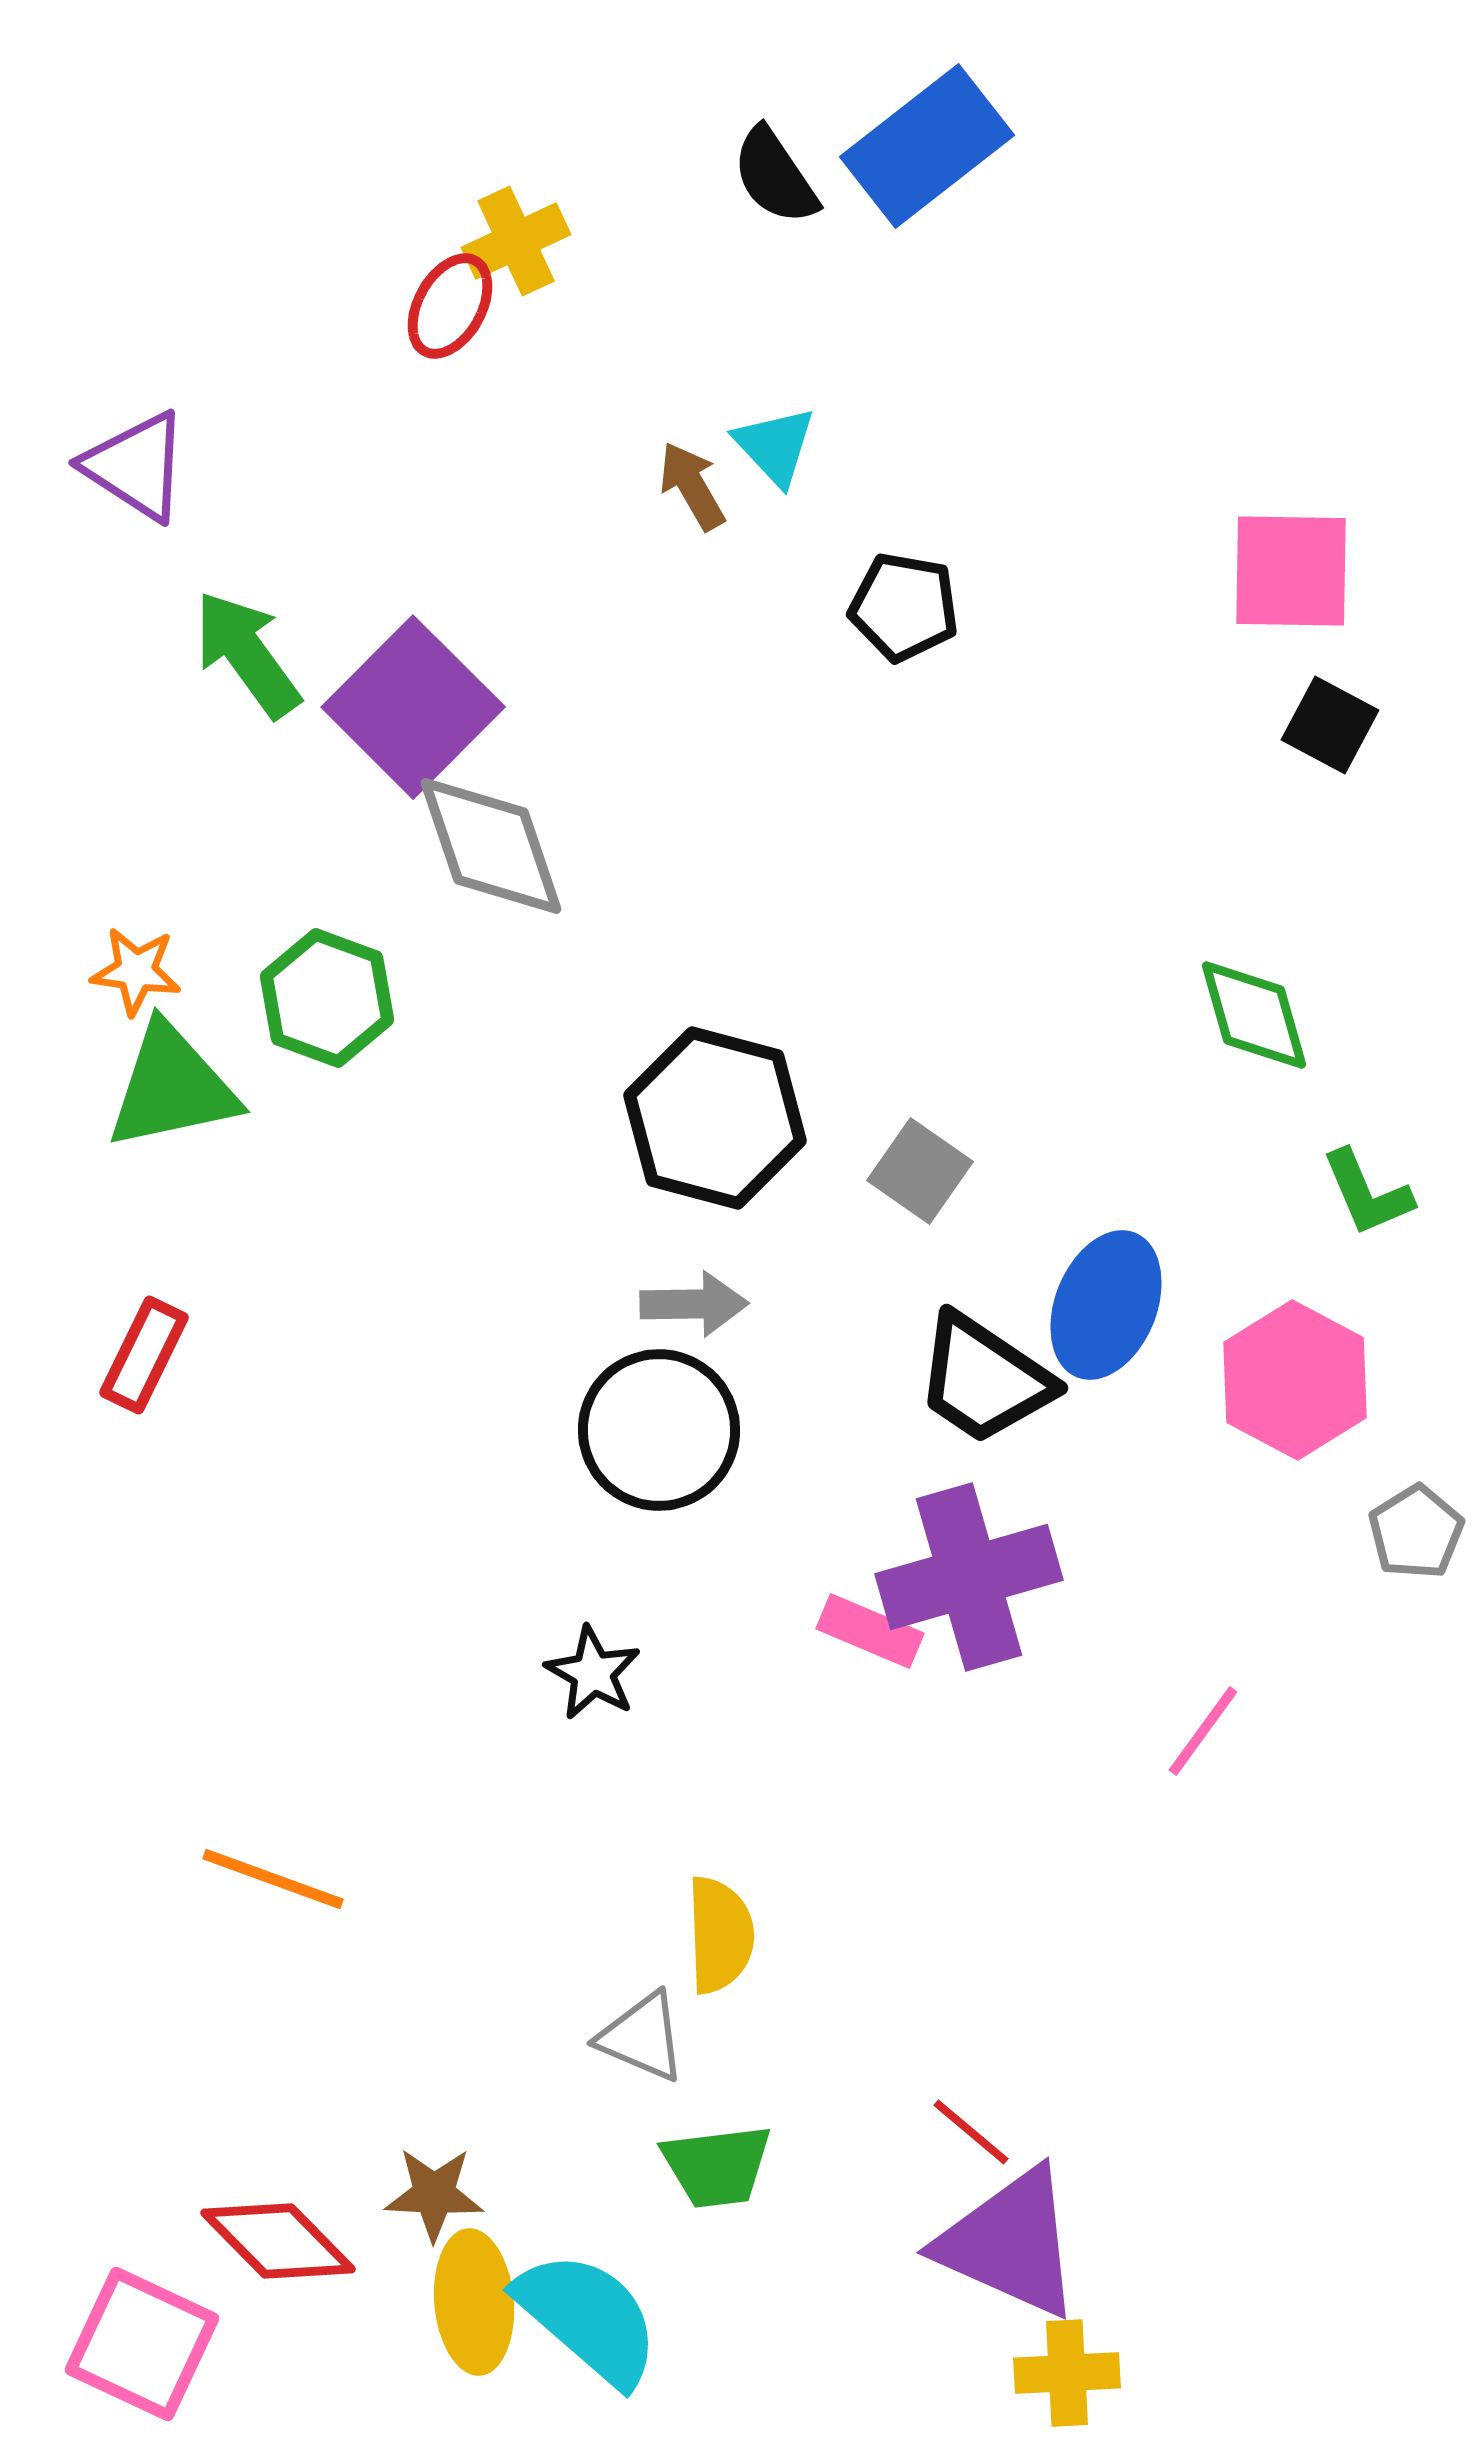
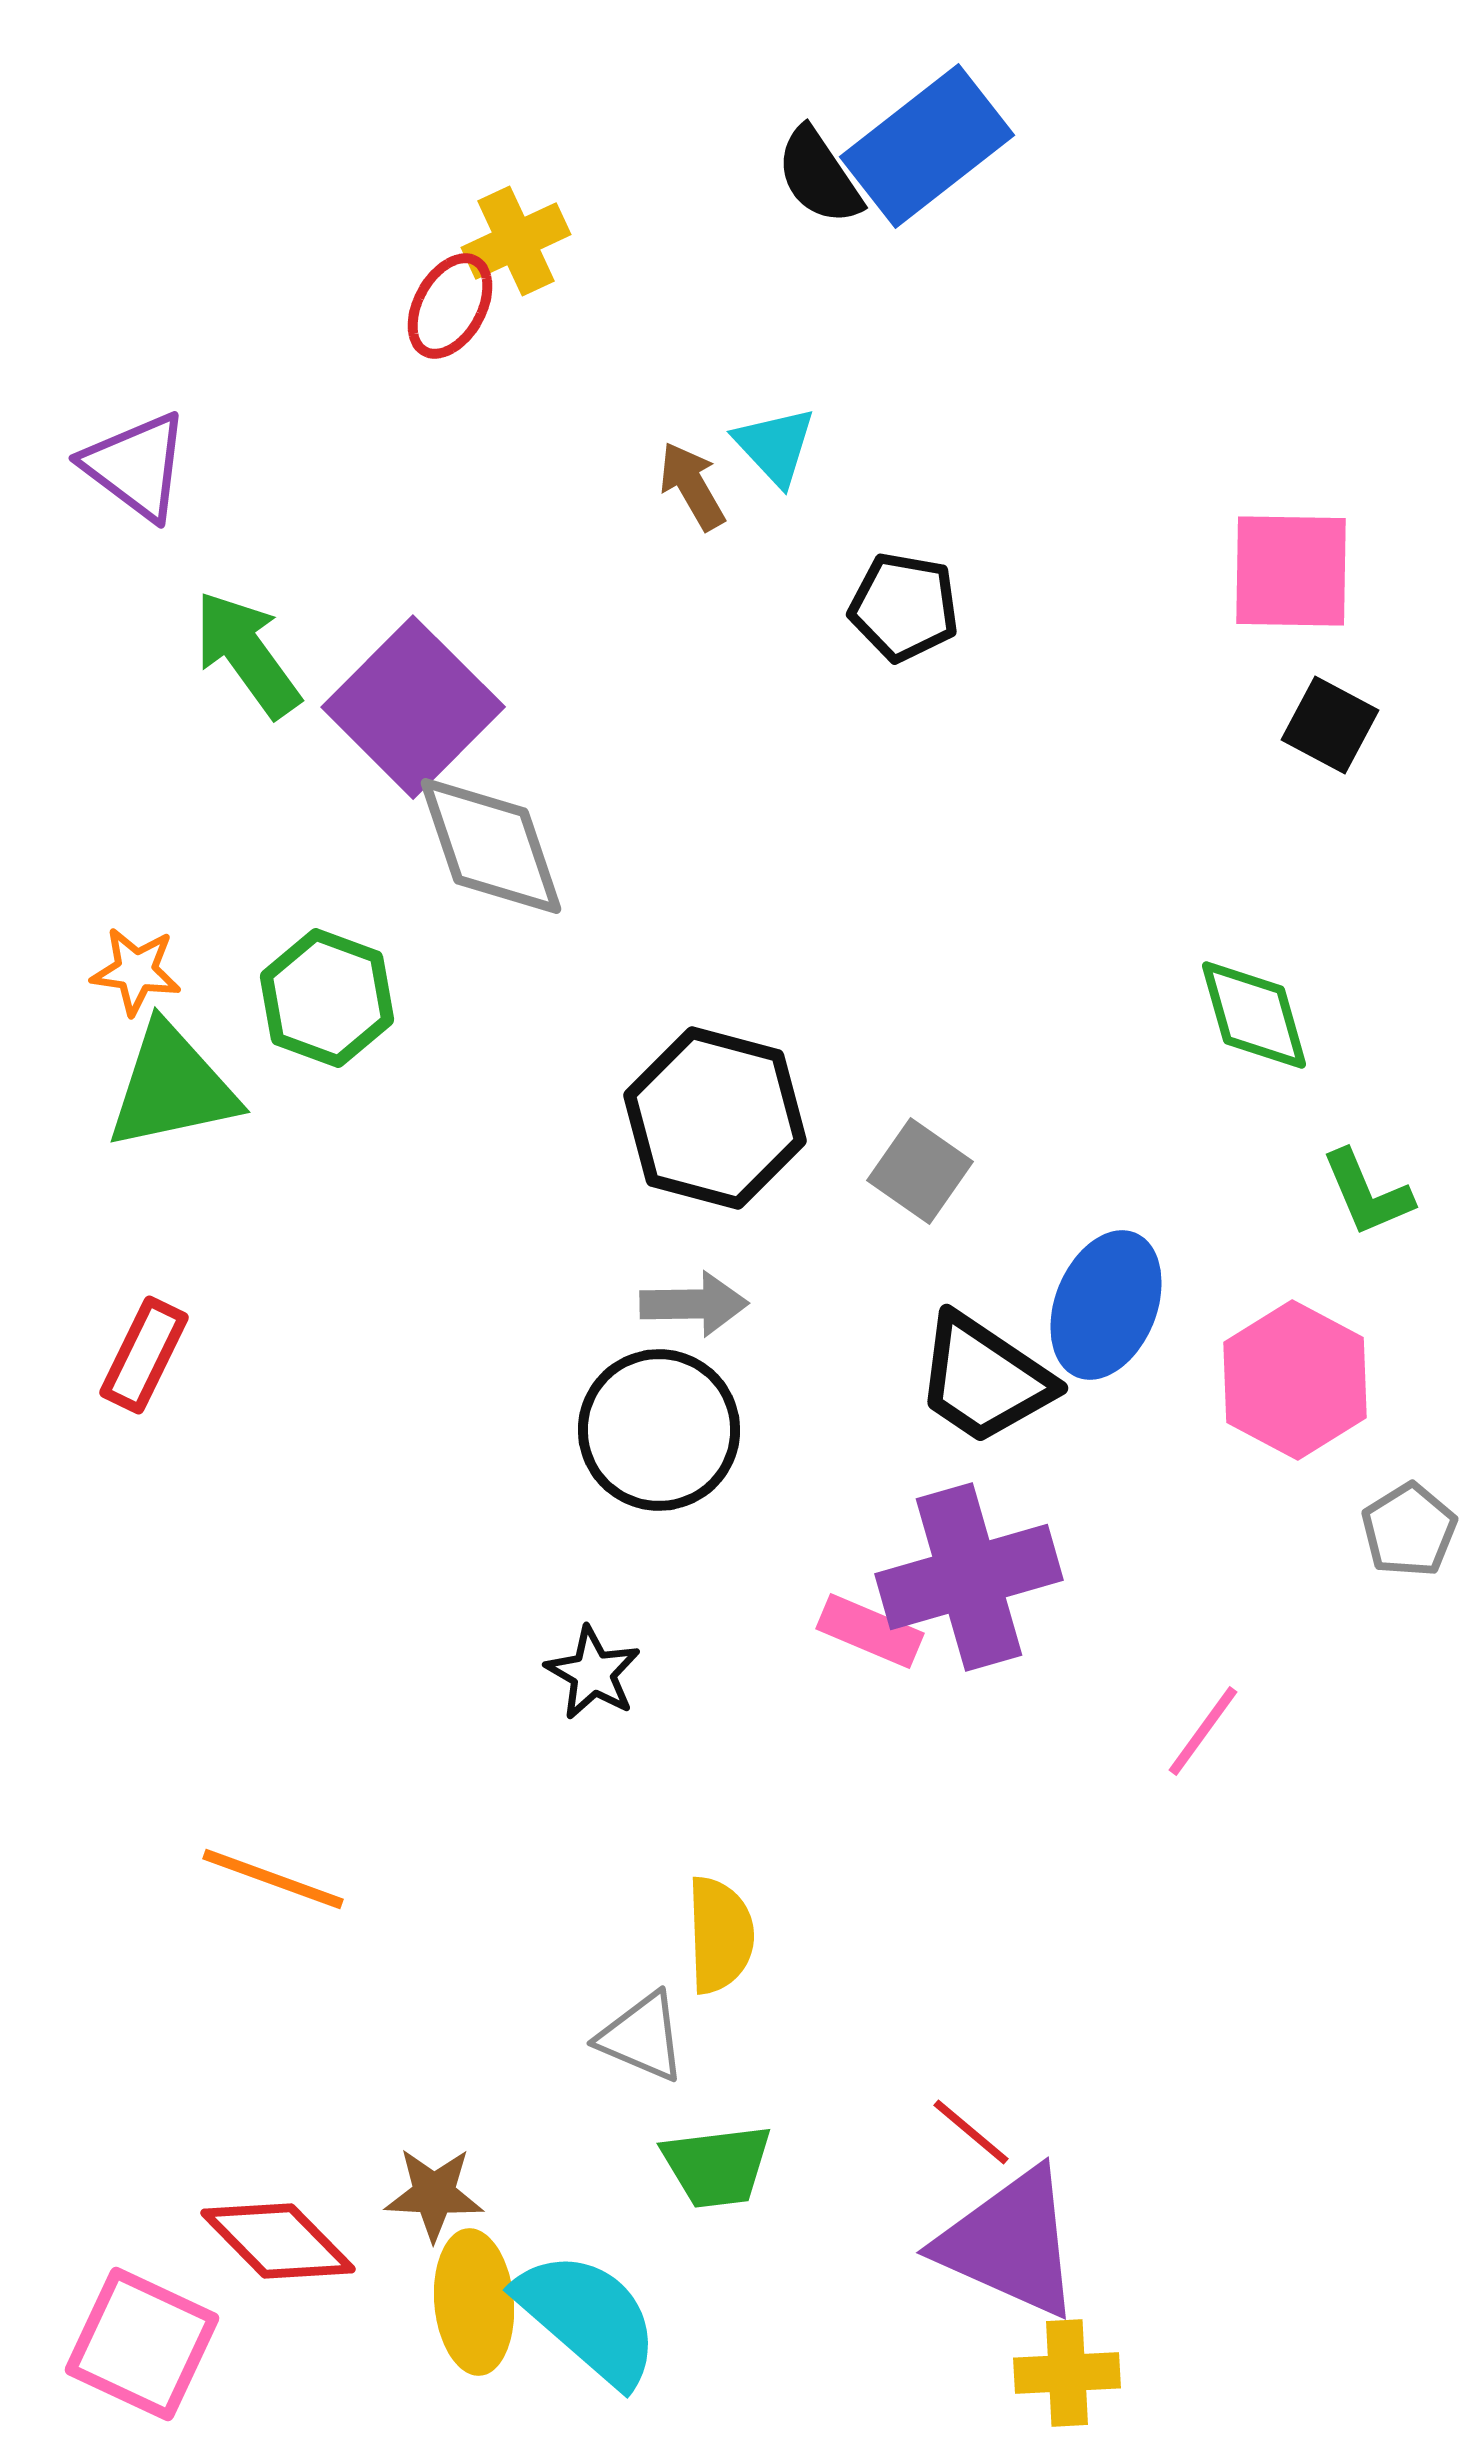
black semicircle at (775, 176): moved 44 px right
purple triangle at (136, 466): rotated 4 degrees clockwise
gray pentagon at (1416, 1532): moved 7 px left, 2 px up
